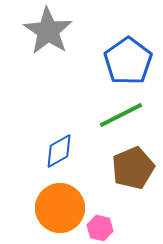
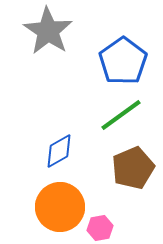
blue pentagon: moved 5 px left
green line: rotated 9 degrees counterclockwise
orange circle: moved 1 px up
pink hexagon: rotated 25 degrees counterclockwise
